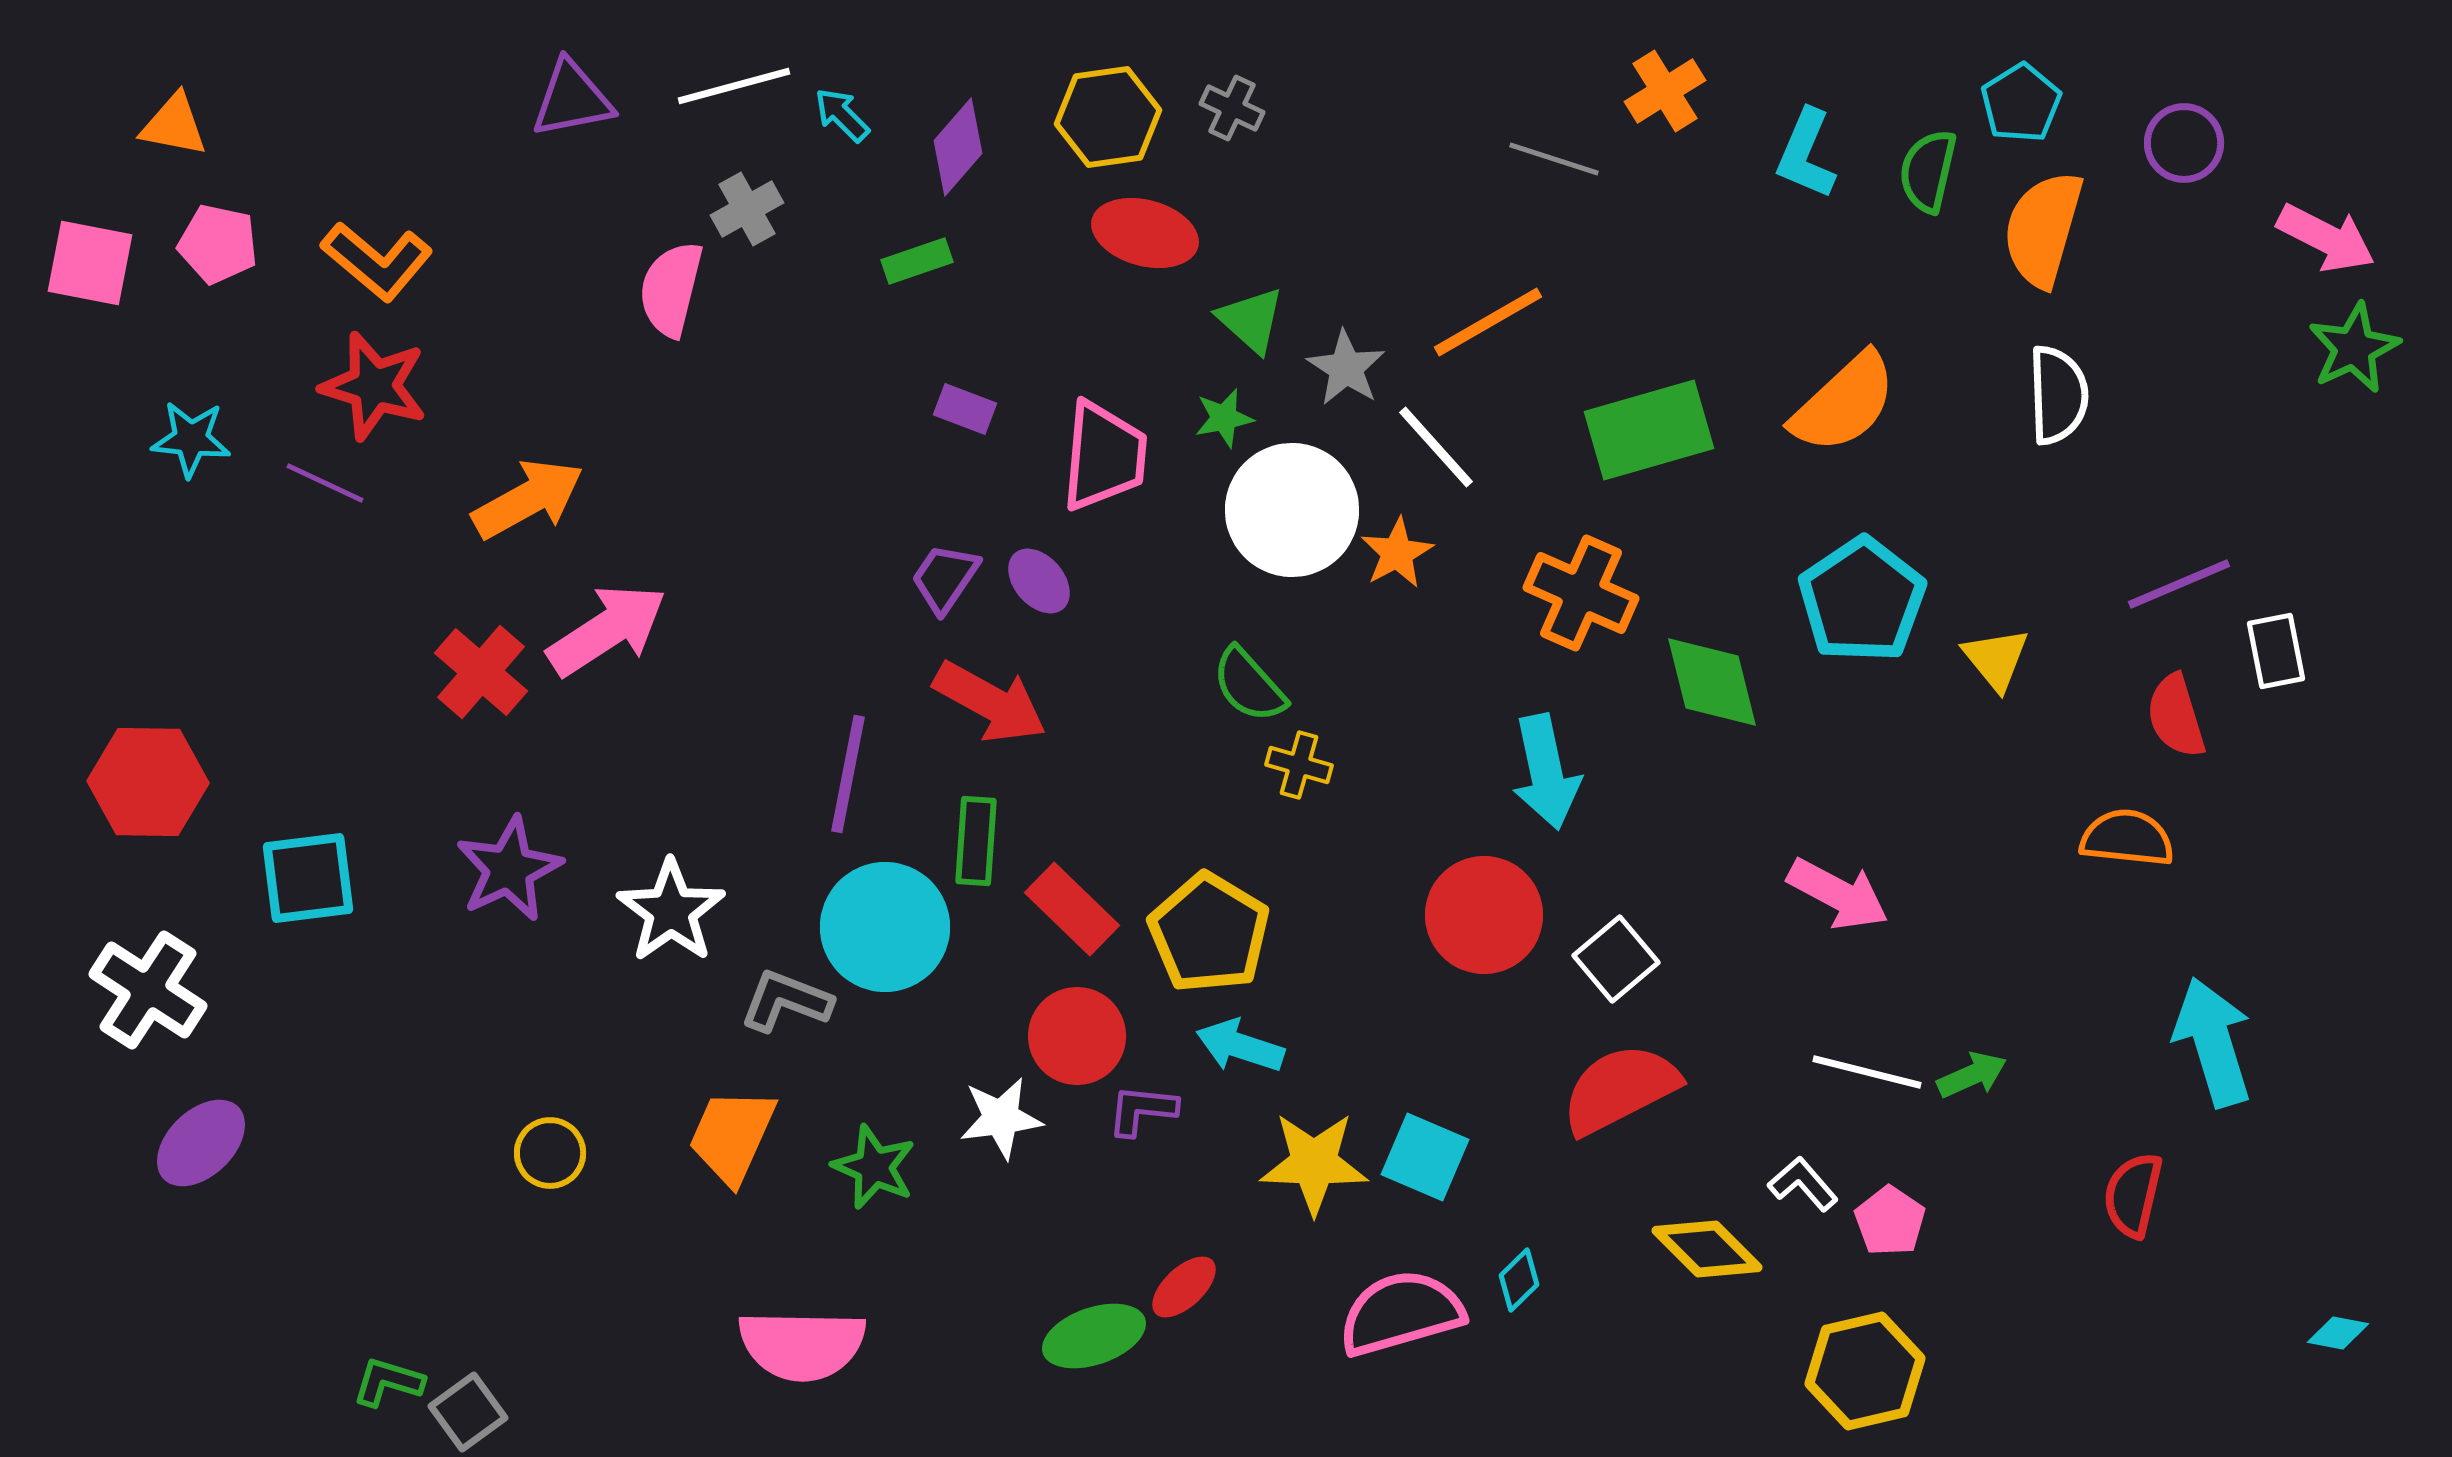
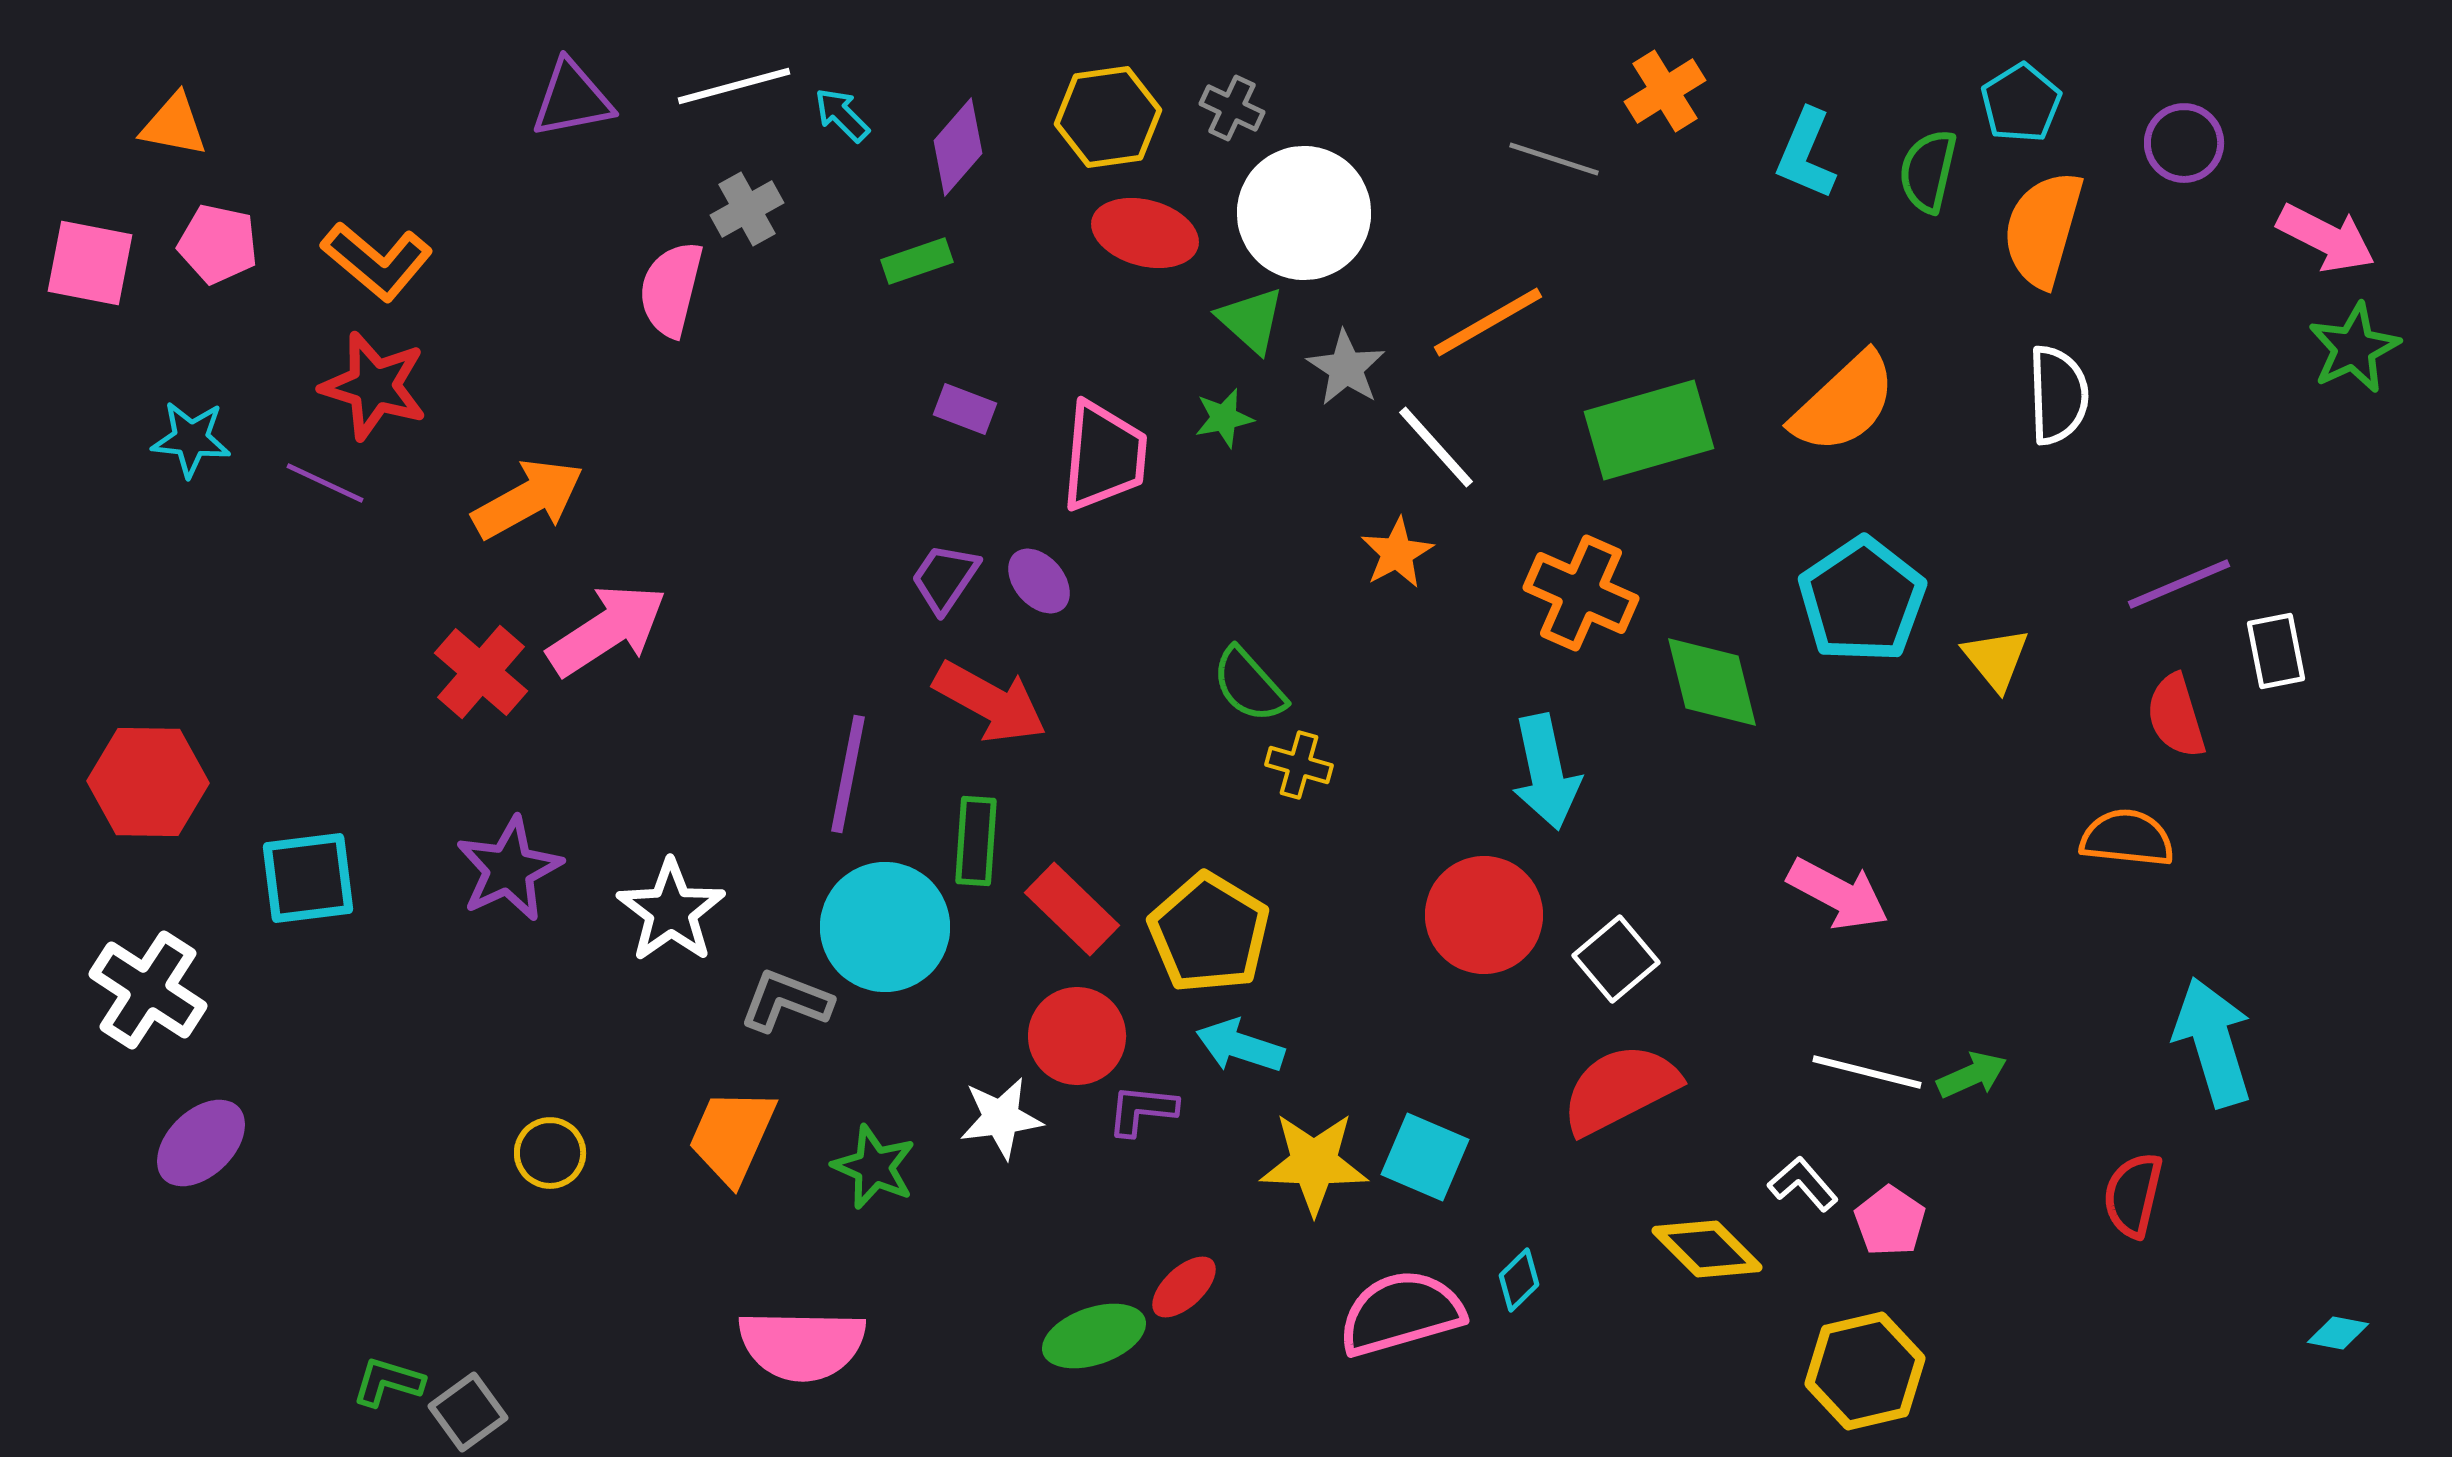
white circle at (1292, 510): moved 12 px right, 297 px up
